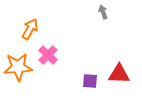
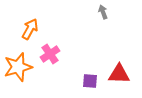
pink cross: moved 2 px right, 1 px up; rotated 12 degrees clockwise
orange star: rotated 12 degrees counterclockwise
